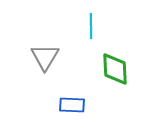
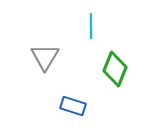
green diamond: rotated 24 degrees clockwise
blue rectangle: moved 1 px right, 1 px down; rotated 15 degrees clockwise
